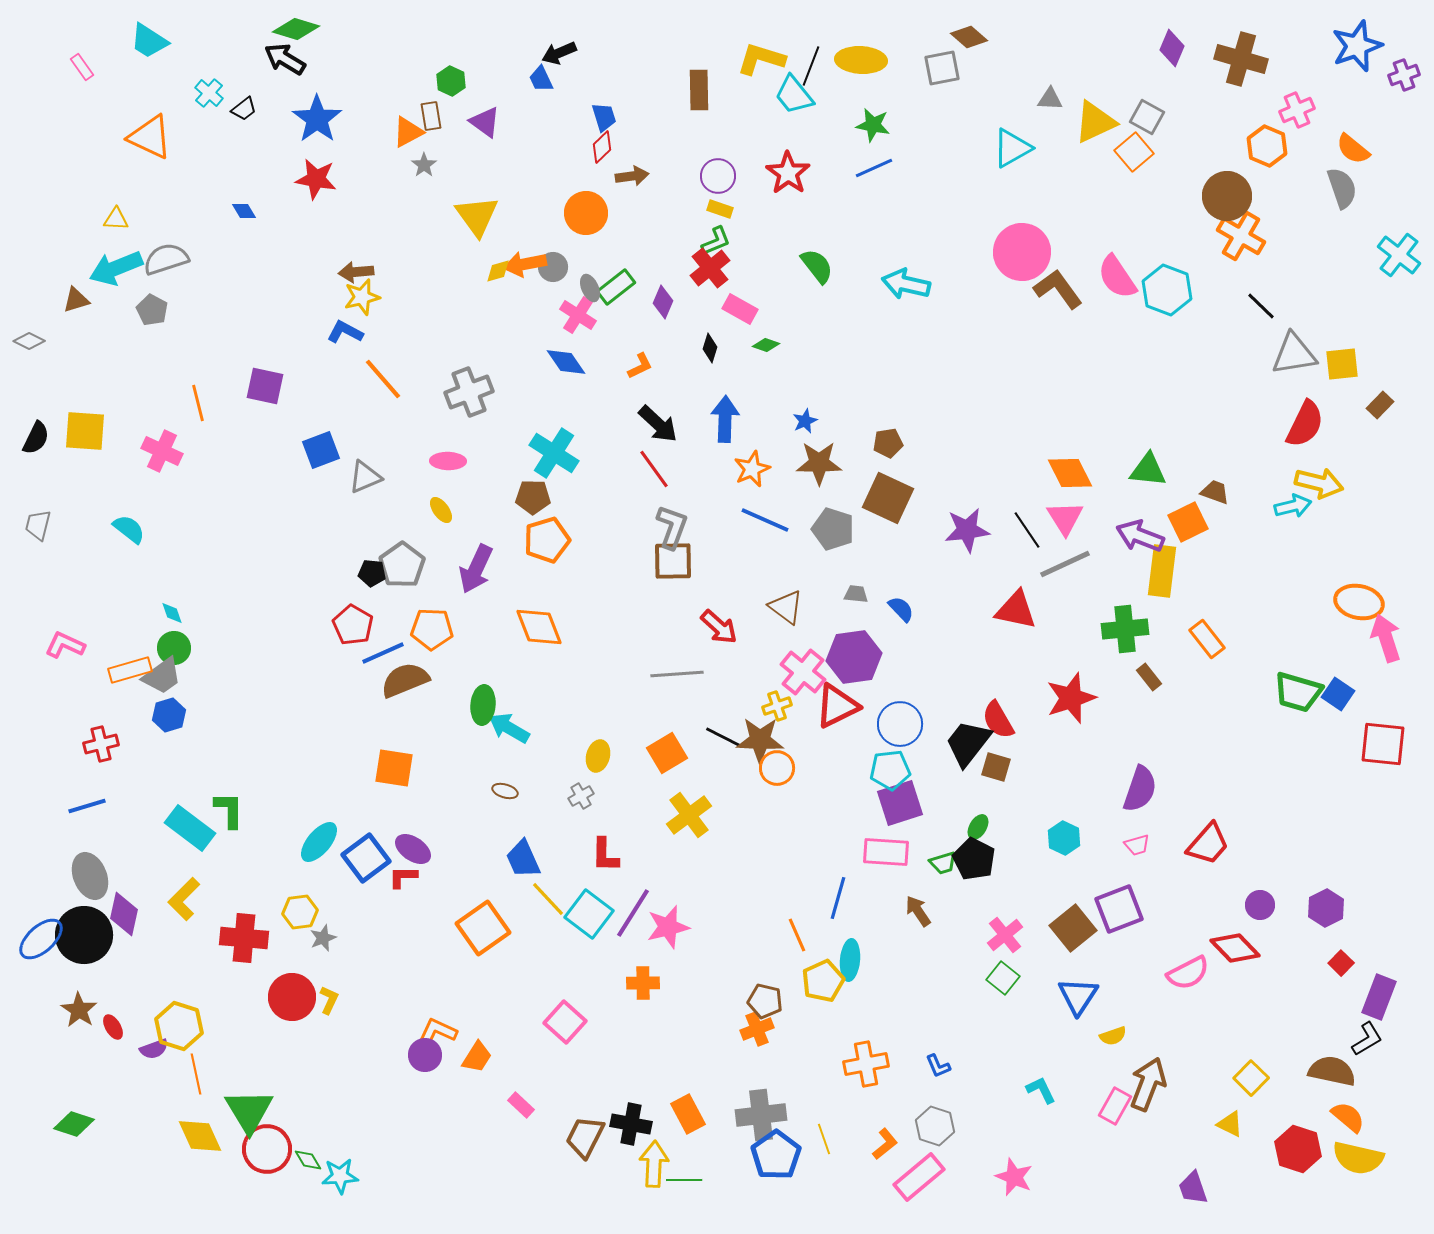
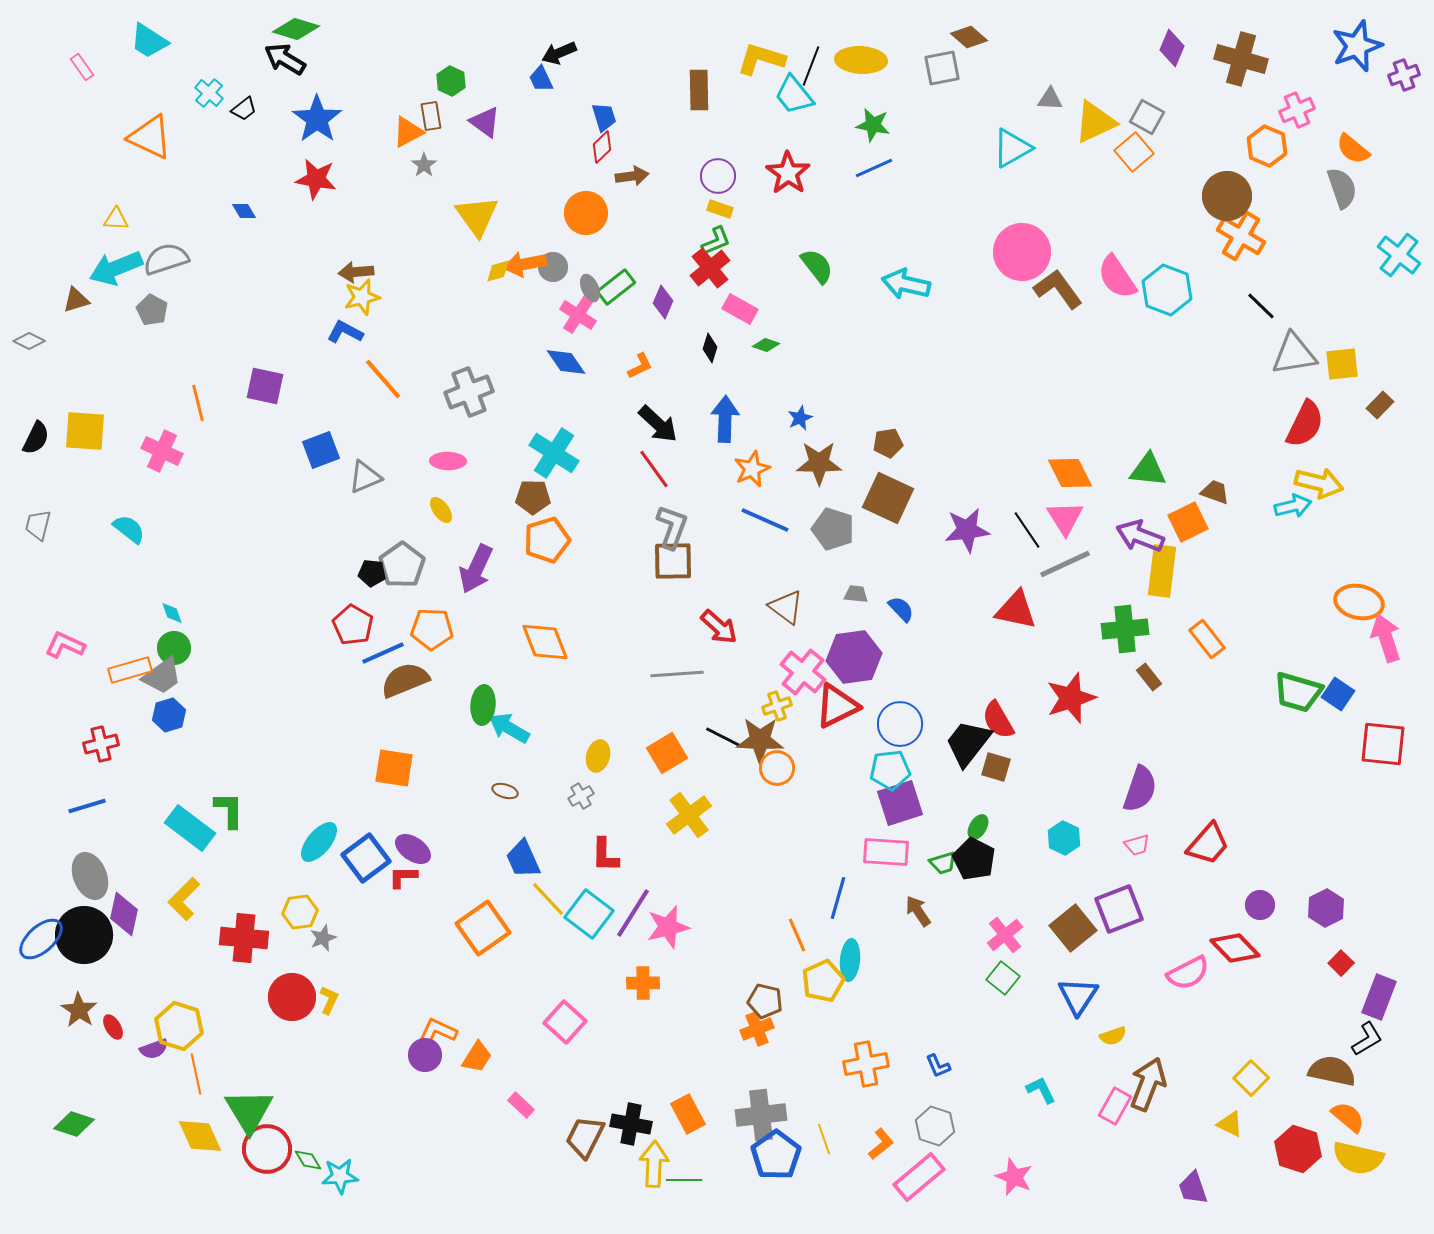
blue star at (805, 421): moved 5 px left, 3 px up
orange diamond at (539, 627): moved 6 px right, 15 px down
orange L-shape at (885, 1144): moved 4 px left
